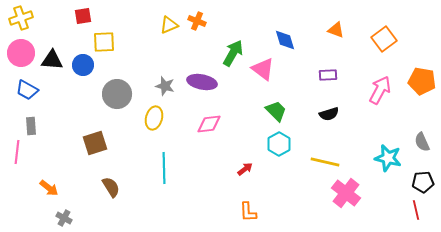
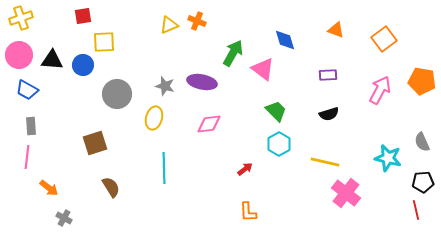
pink circle: moved 2 px left, 2 px down
pink line: moved 10 px right, 5 px down
